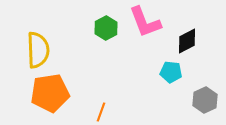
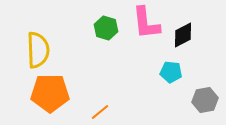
pink L-shape: moved 1 px right, 1 px down; rotated 15 degrees clockwise
green hexagon: rotated 15 degrees counterclockwise
black diamond: moved 4 px left, 6 px up
orange pentagon: rotated 9 degrees clockwise
gray hexagon: rotated 15 degrees clockwise
orange line: moved 1 px left; rotated 30 degrees clockwise
